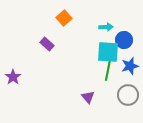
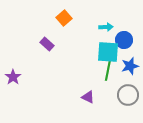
purple triangle: rotated 24 degrees counterclockwise
